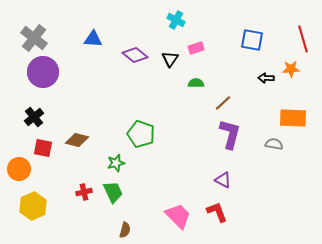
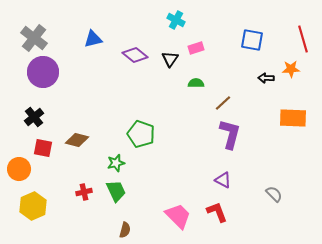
blue triangle: rotated 18 degrees counterclockwise
gray semicircle: moved 50 px down; rotated 36 degrees clockwise
green trapezoid: moved 3 px right, 1 px up
